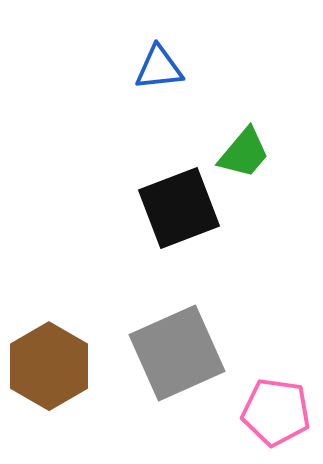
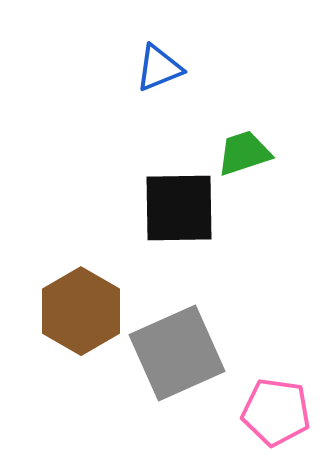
blue triangle: rotated 16 degrees counterclockwise
green trapezoid: rotated 148 degrees counterclockwise
black square: rotated 20 degrees clockwise
brown hexagon: moved 32 px right, 55 px up
